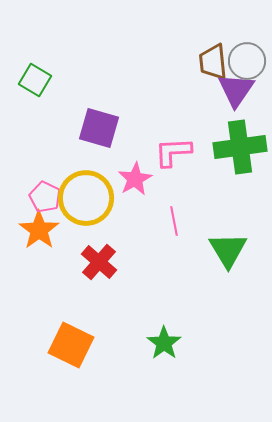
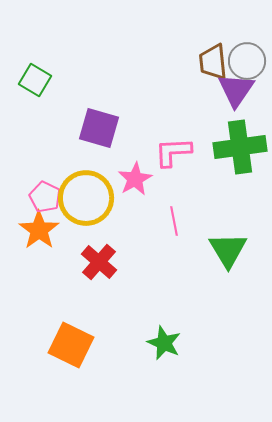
green star: rotated 12 degrees counterclockwise
